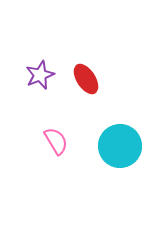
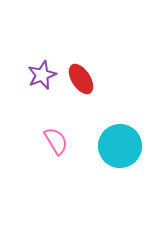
purple star: moved 2 px right
red ellipse: moved 5 px left
